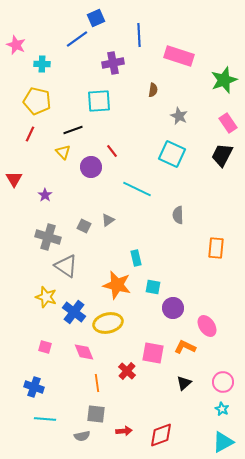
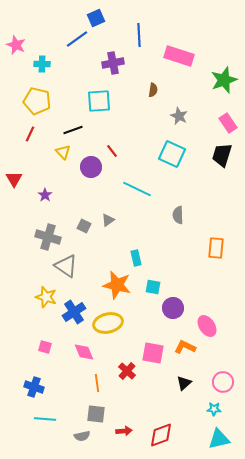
black trapezoid at (222, 155): rotated 10 degrees counterclockwise
blue cross at (74, 312): rotated 20 degrees clockwise
cyan star at (222, 409): moved 8 px left; rotated 24 degrees counterclockwise
cyan triangle at (223, 442): moved 4 px left, 3 px up; rotated 15 degrees clockwise
